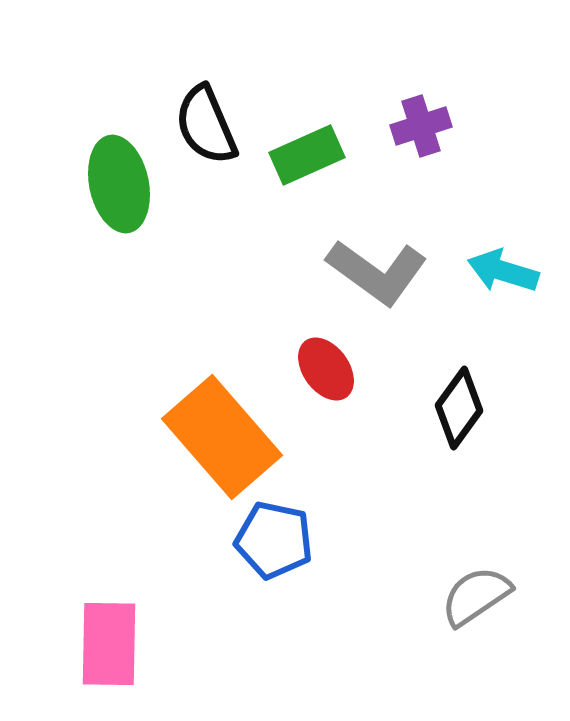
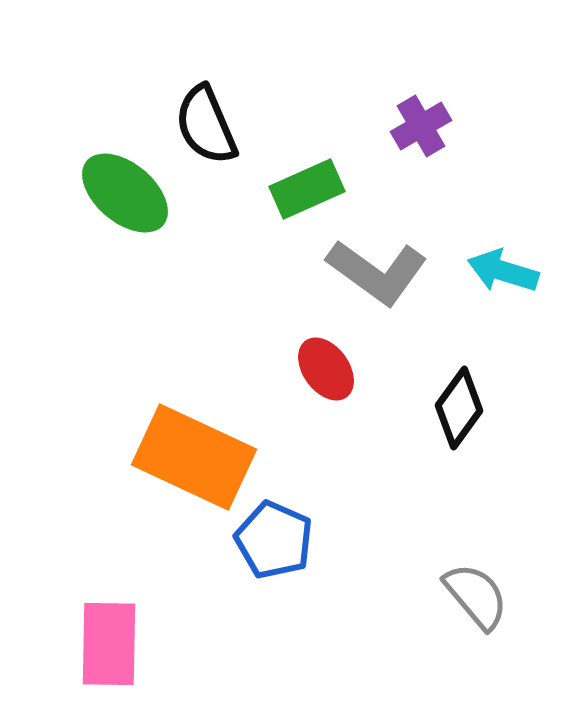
purple cross: rotated 12 degrees counterclockwise
green rectangle: moved 34 px down
green ellipse: moved 6 px right, 9 px down; rotated 38 degrees counterclockwise
orange rectangle: moved 28 px left, 20 px down; rotated 24 degrees counterclockwise
blue pentagon: rotated 12 degrees clockwise
gray semicircle: rotated 84 degrees clockwise
